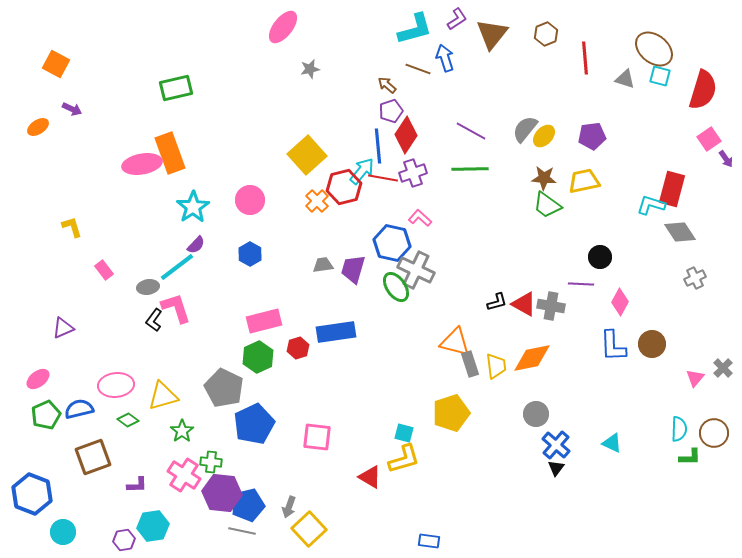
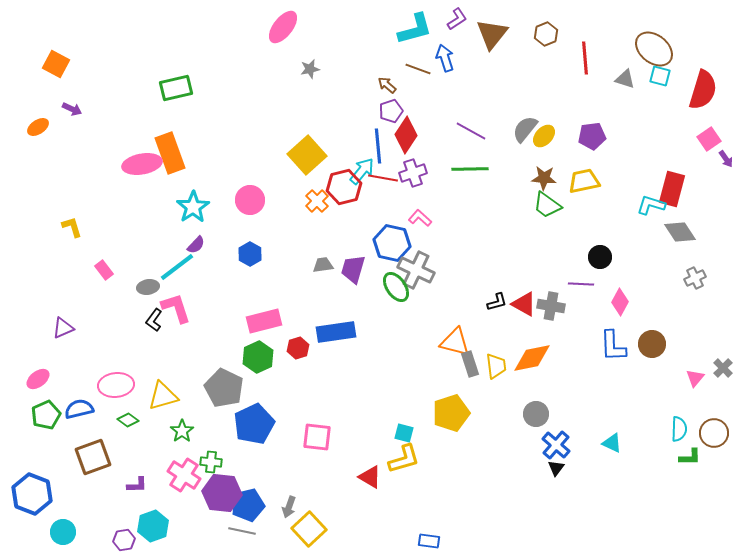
cyan hexagon at (153, 526): rotated 12 degrees counterclockwise
